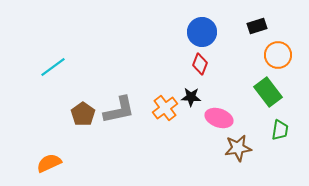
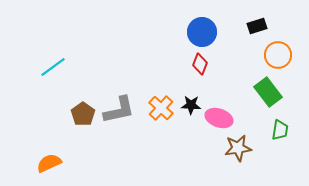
black star: moved 8 px down
orange cross: moved 4 px left; rotated 10 degrees counterclockwise
